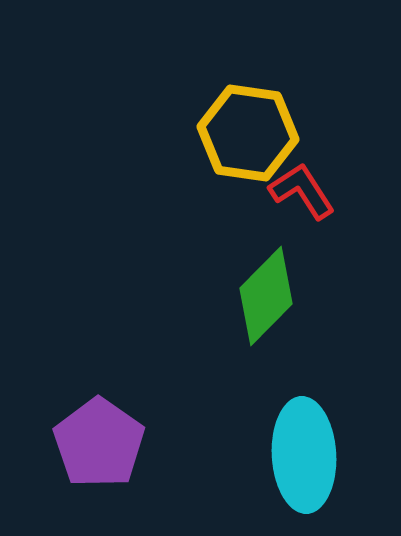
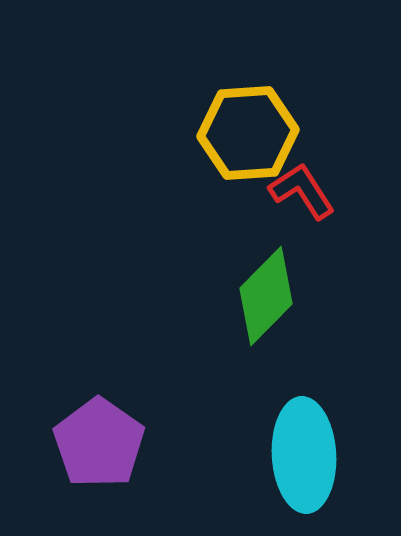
yellow hexagon: rotated 12 degrees counterclockwise
